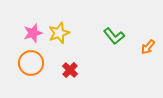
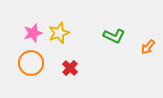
green L-shape: rotated 25 degrees counterclockwise
red cross: moved 2 px up
